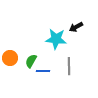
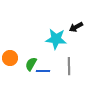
green semicircle: moved 3 px down
